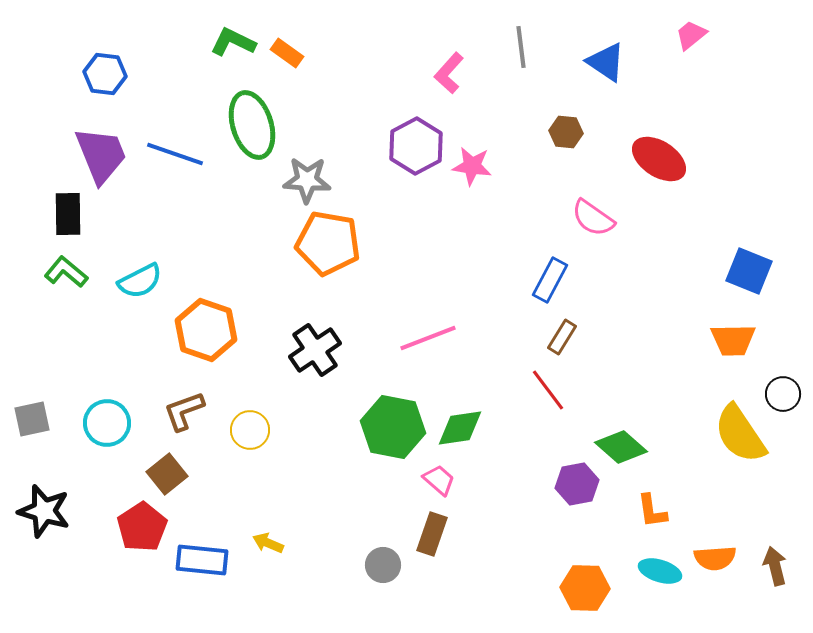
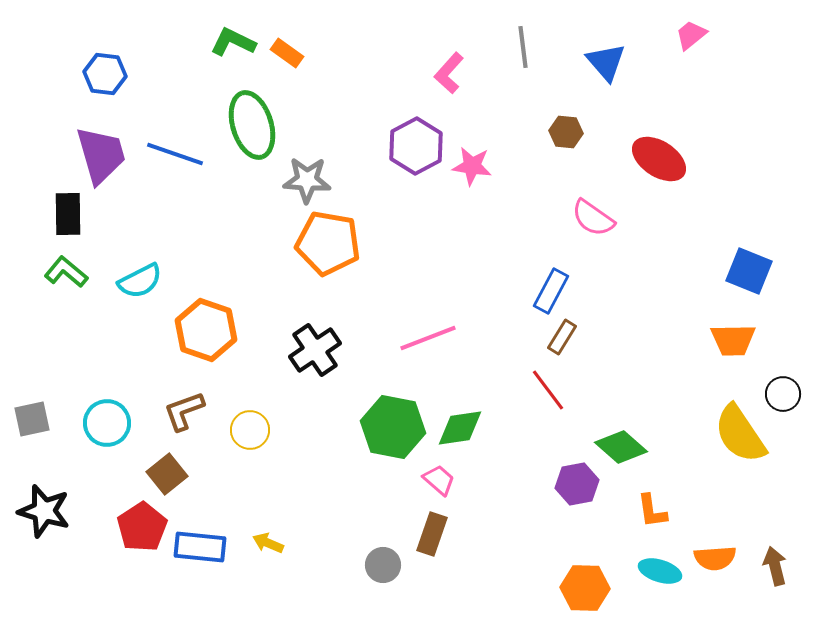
gray line at (521, 47): moved 2 px right
blue triangle at (606, 62): rotated 15 degrees clockwise
purple trapezoid at (101, 155): rotated 6 degrees clockwise
blue rectangle at (550, 280): moved 1 px right, 11 px down
blue rectangle at (202, 560): moved 2 px left, 13 px up
